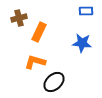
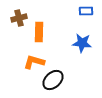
orange rectangle: rotated 24 degrees counterclockwise
orange L-shape: moved 1 px left
black ellipse: moved 1 px left, 2 px up
